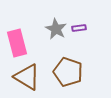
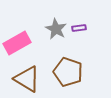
pink rectangle: rotated 76 degrees clockwise
brown triangle: moved 2 px down
